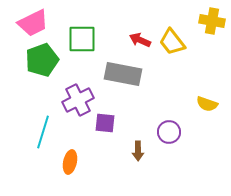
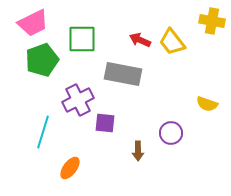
purple circle: moved 2 px right, 1 px down
orange ellipse: moved 6 px down; rotated 25 degrees clockwise
